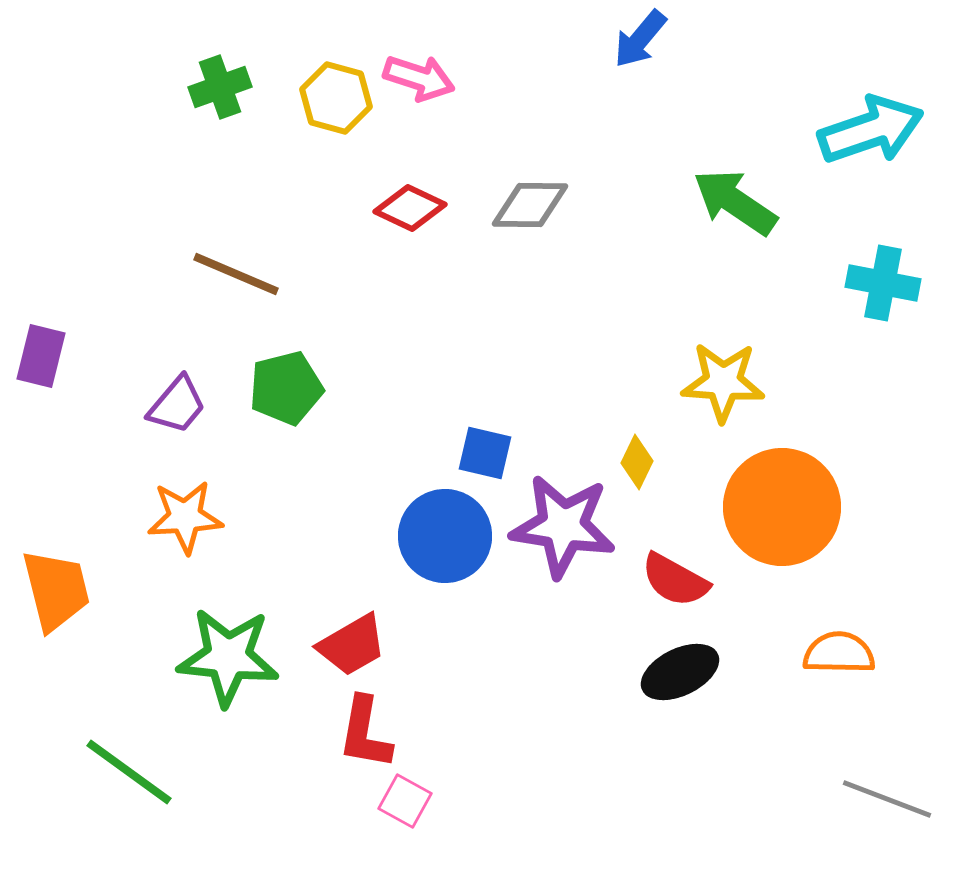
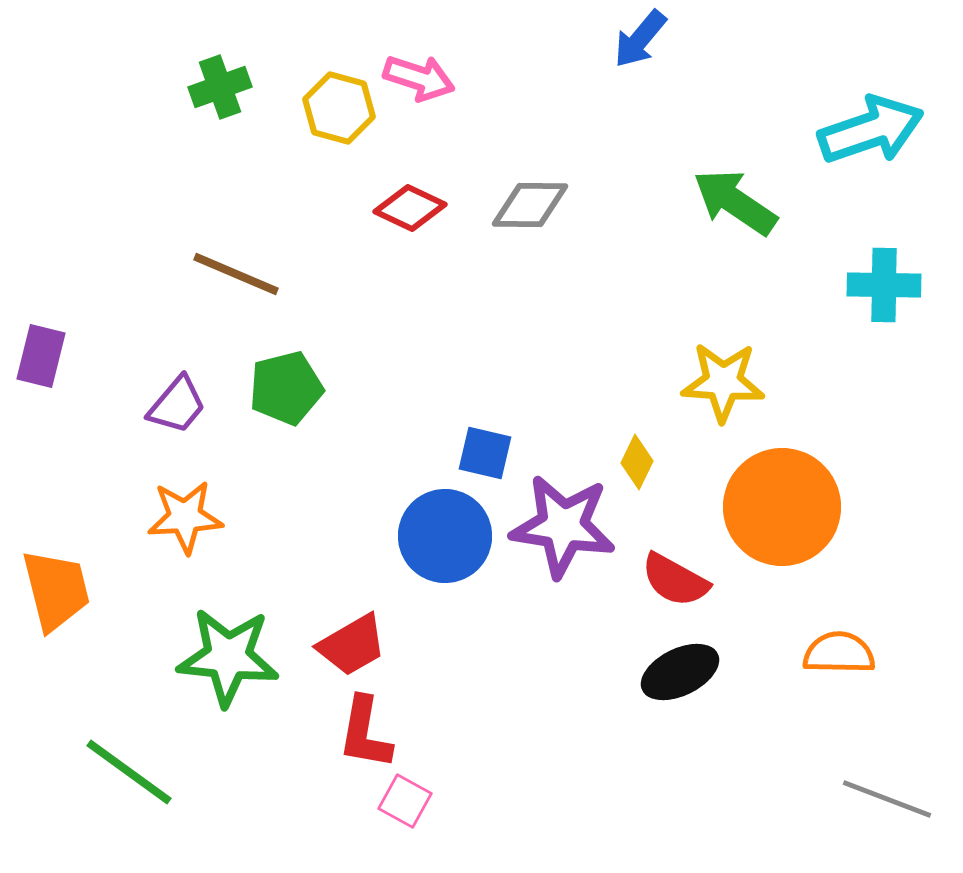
yellow hexagon: moved 3 px right, 10 px down
cyan cross: moved 1 px right, 2 px down; rotated 10 degrees counterclockwise
